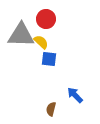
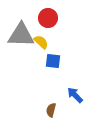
red circle: moved 2 px right, 1 px up
blue square: moved 4 px right, 2 px down
brown semicircle: moved 1 px down
